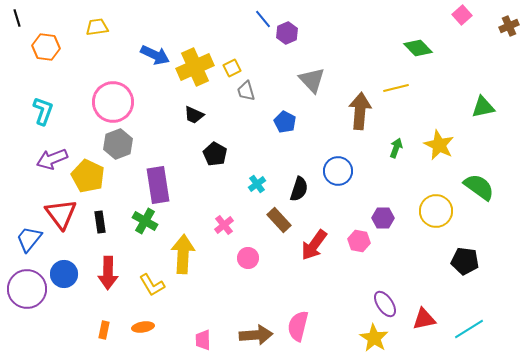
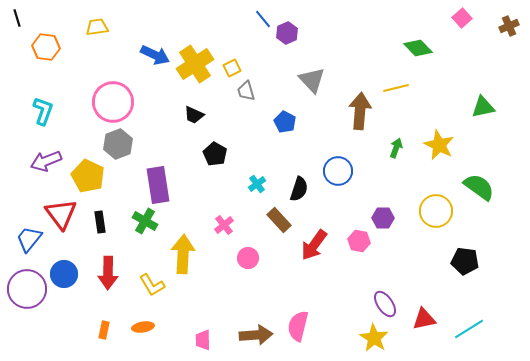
pink square at (462, 15): moved 3 px down
yellow cross at (195, 67): moved 3 px up; rotated 9 degrees counterclockwise
purple arrow at (52, 159): moved 6 px left, 2 px down
